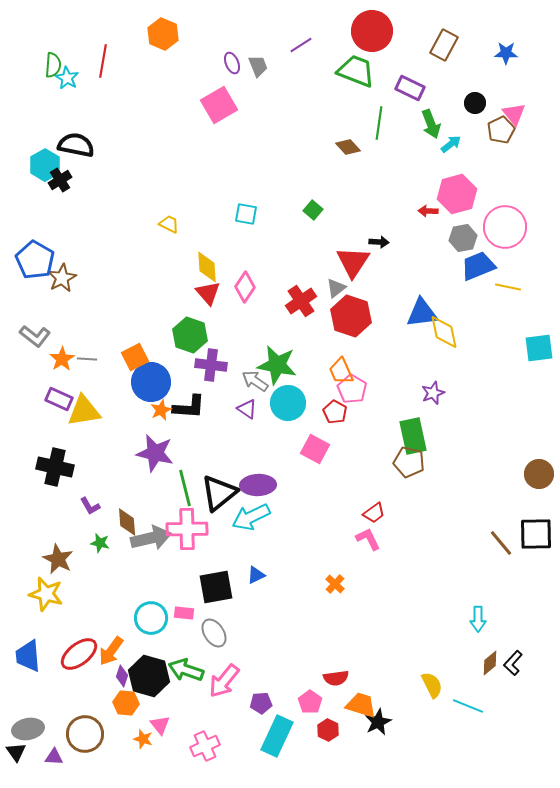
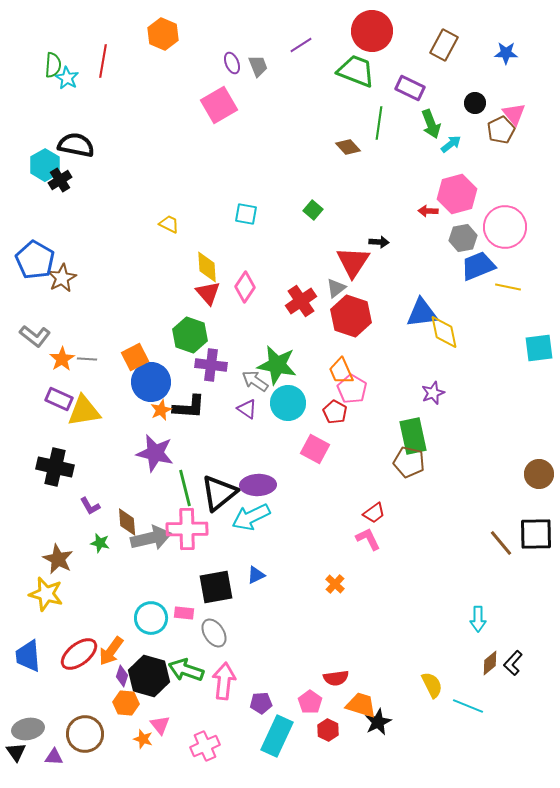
pink arrow at (224, 681): rotated 147 degrees clockwise
